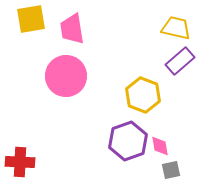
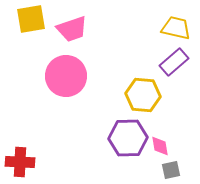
pink trapezoid: rotated 100 degrees counterclockwise
purple rectangle: moved 6 px left, 1 px down
yellow hexagon: rotated 16 degrees counterclockwise
purple hexagon: moved 3 px up; rotated 18 degrees clockwise
